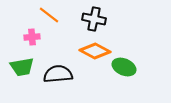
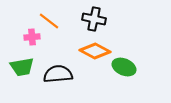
orange line: moved 6 px down
